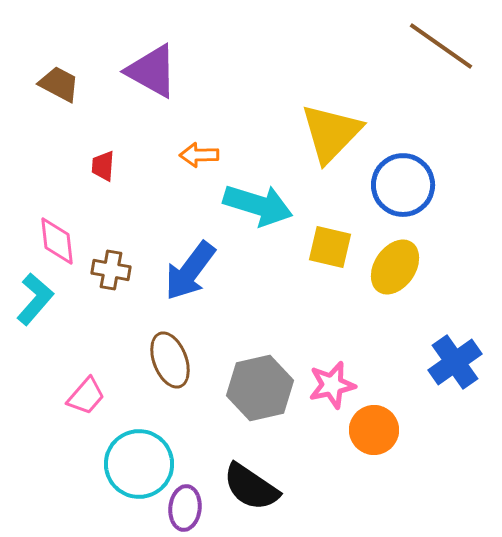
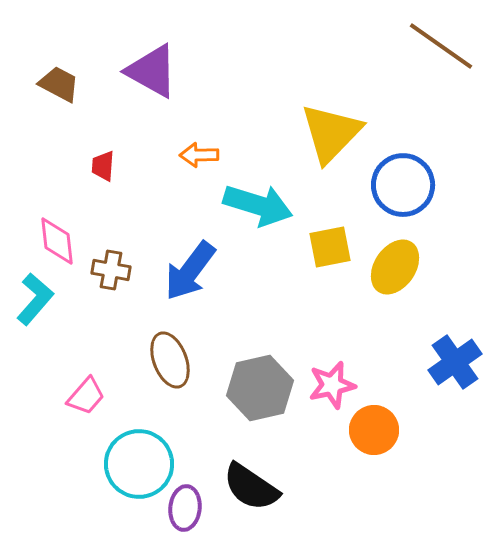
yellow square: rotated 24 degrees counterclockwise
